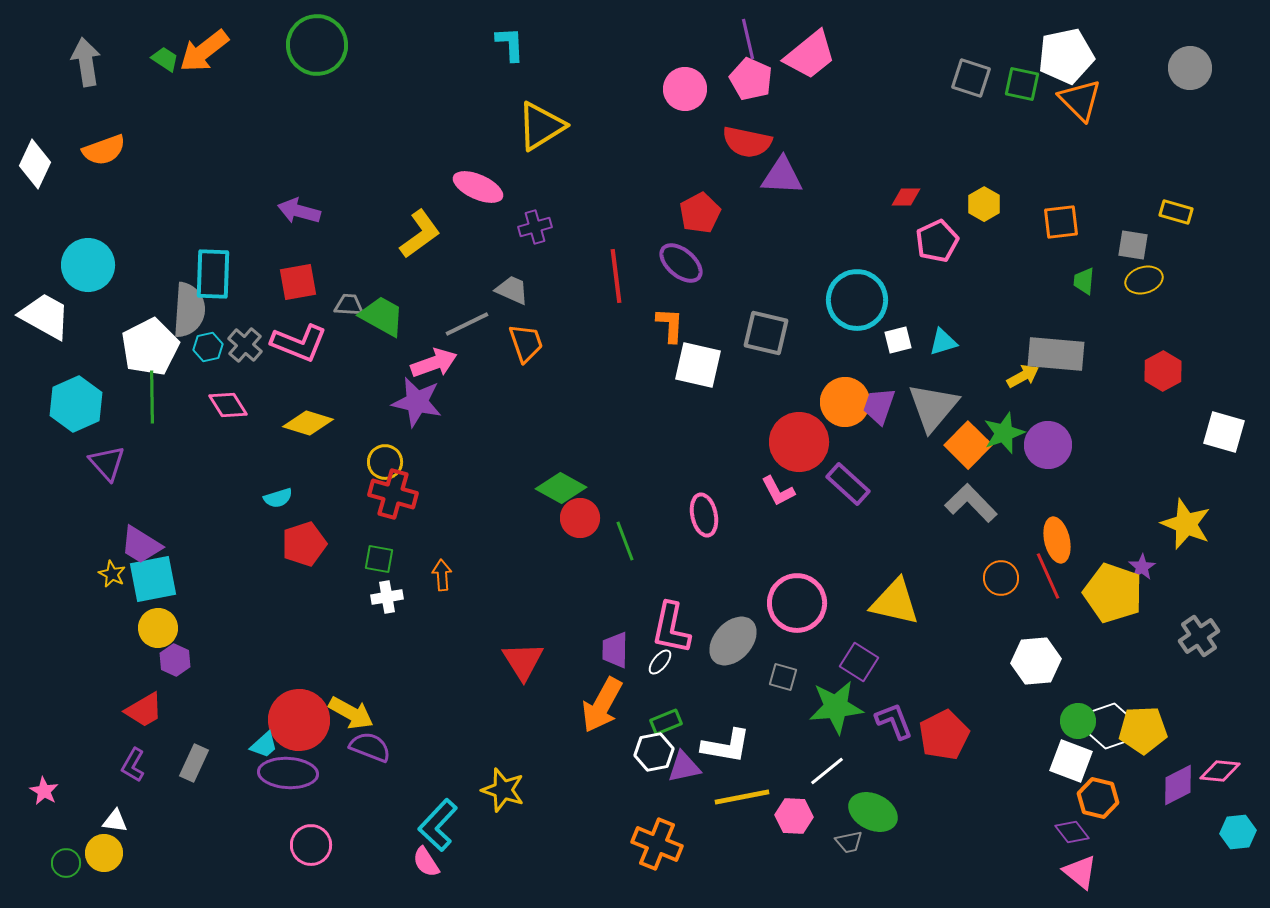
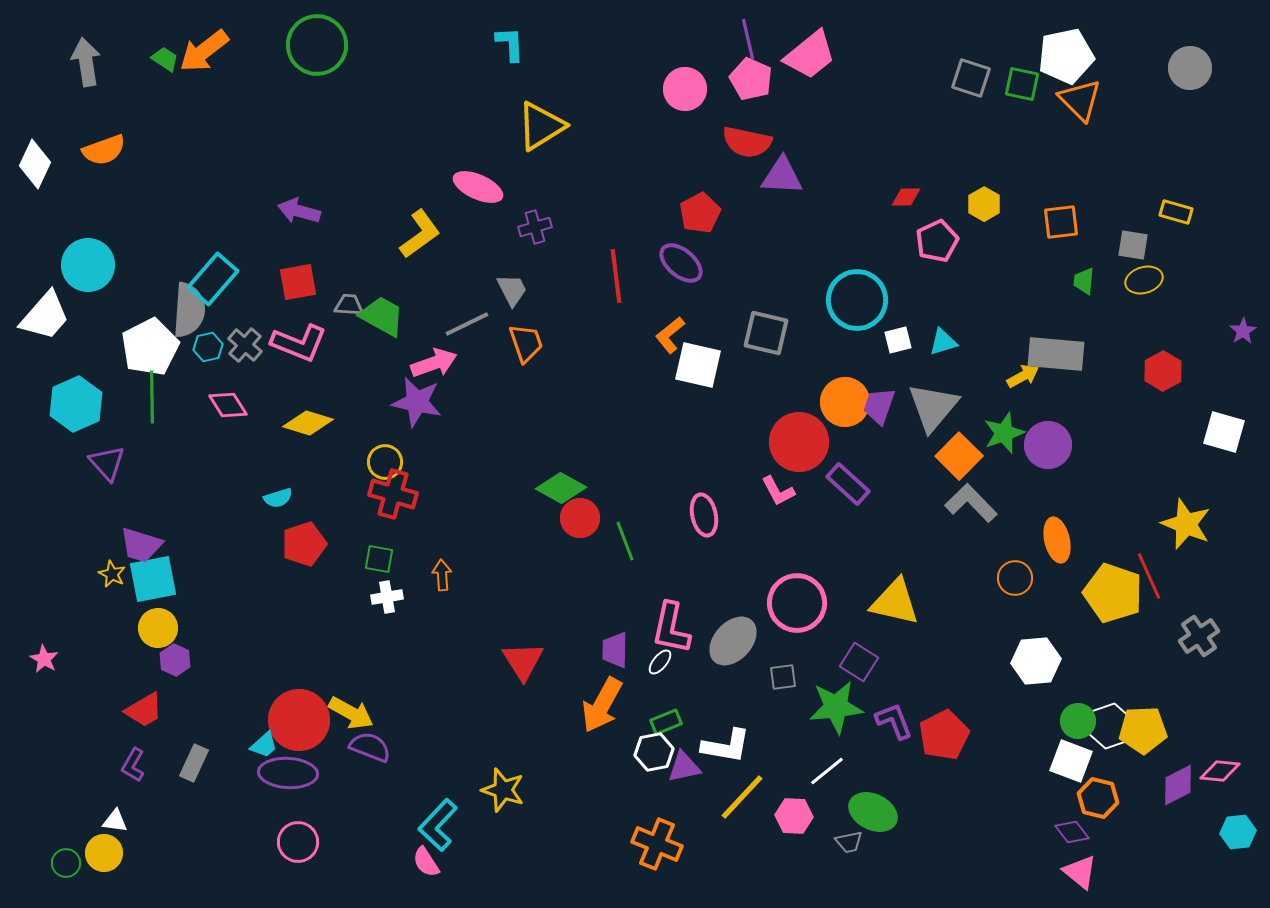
cyan rectangle at (213, 274): moved 5 px down; rotated 39 degrees clockwise
gray trapezoid at (512, 290): rotated 39 degrees clockwise
white trapezoid at (45, 316): rotated 102 degrees clockwise
orange L-shape at (670, 325): moved 10 px down; rotated 132 degrees counterclockwise
orange square at (968, 445): moved 9 px left, 11 px down
purple trapezoid at (141, 545): rotated 15 degrees counterclockwise
purple star at (1142, 567): moved 101 px right, 236 px up
red line at (1048, 576): moved 101 px right
orange circle at (1001, 578): moved 14 px right
gray square at (783, 677): rotated 24 degrees counterclockwise
pink star at (44, 791): moved 132 px up
yellow line at (742, 797): rotated 36 degrees counterclockwise
pink circle at (311, 845): moved 13 px left, 3 px up
